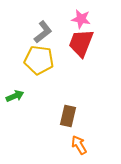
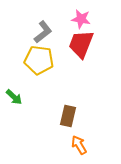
red trapezoid: moved 1 px down
green arrow: moved 1 px left, 1 px down; rotated 66 degrees clockwise
